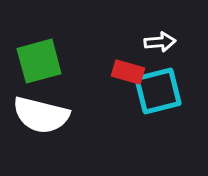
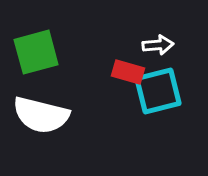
white arrow: moved 2 px left, 3 px down
green square: moved 3 px left, 9 px up
